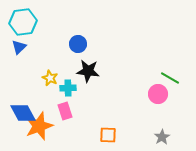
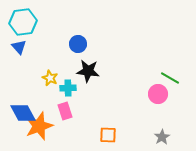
blue triangle: rotated 28 degrees counterclockwise
